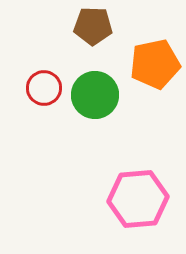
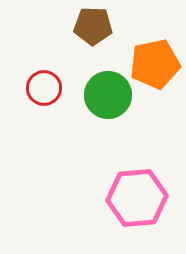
green circle: moved 13 px right
pink hexagon: moved 1 px left, 1 px up
